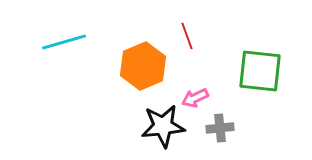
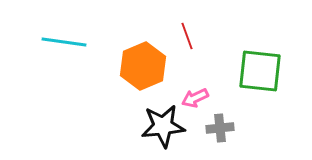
cyan line: rotated 24 degrees clockwise
